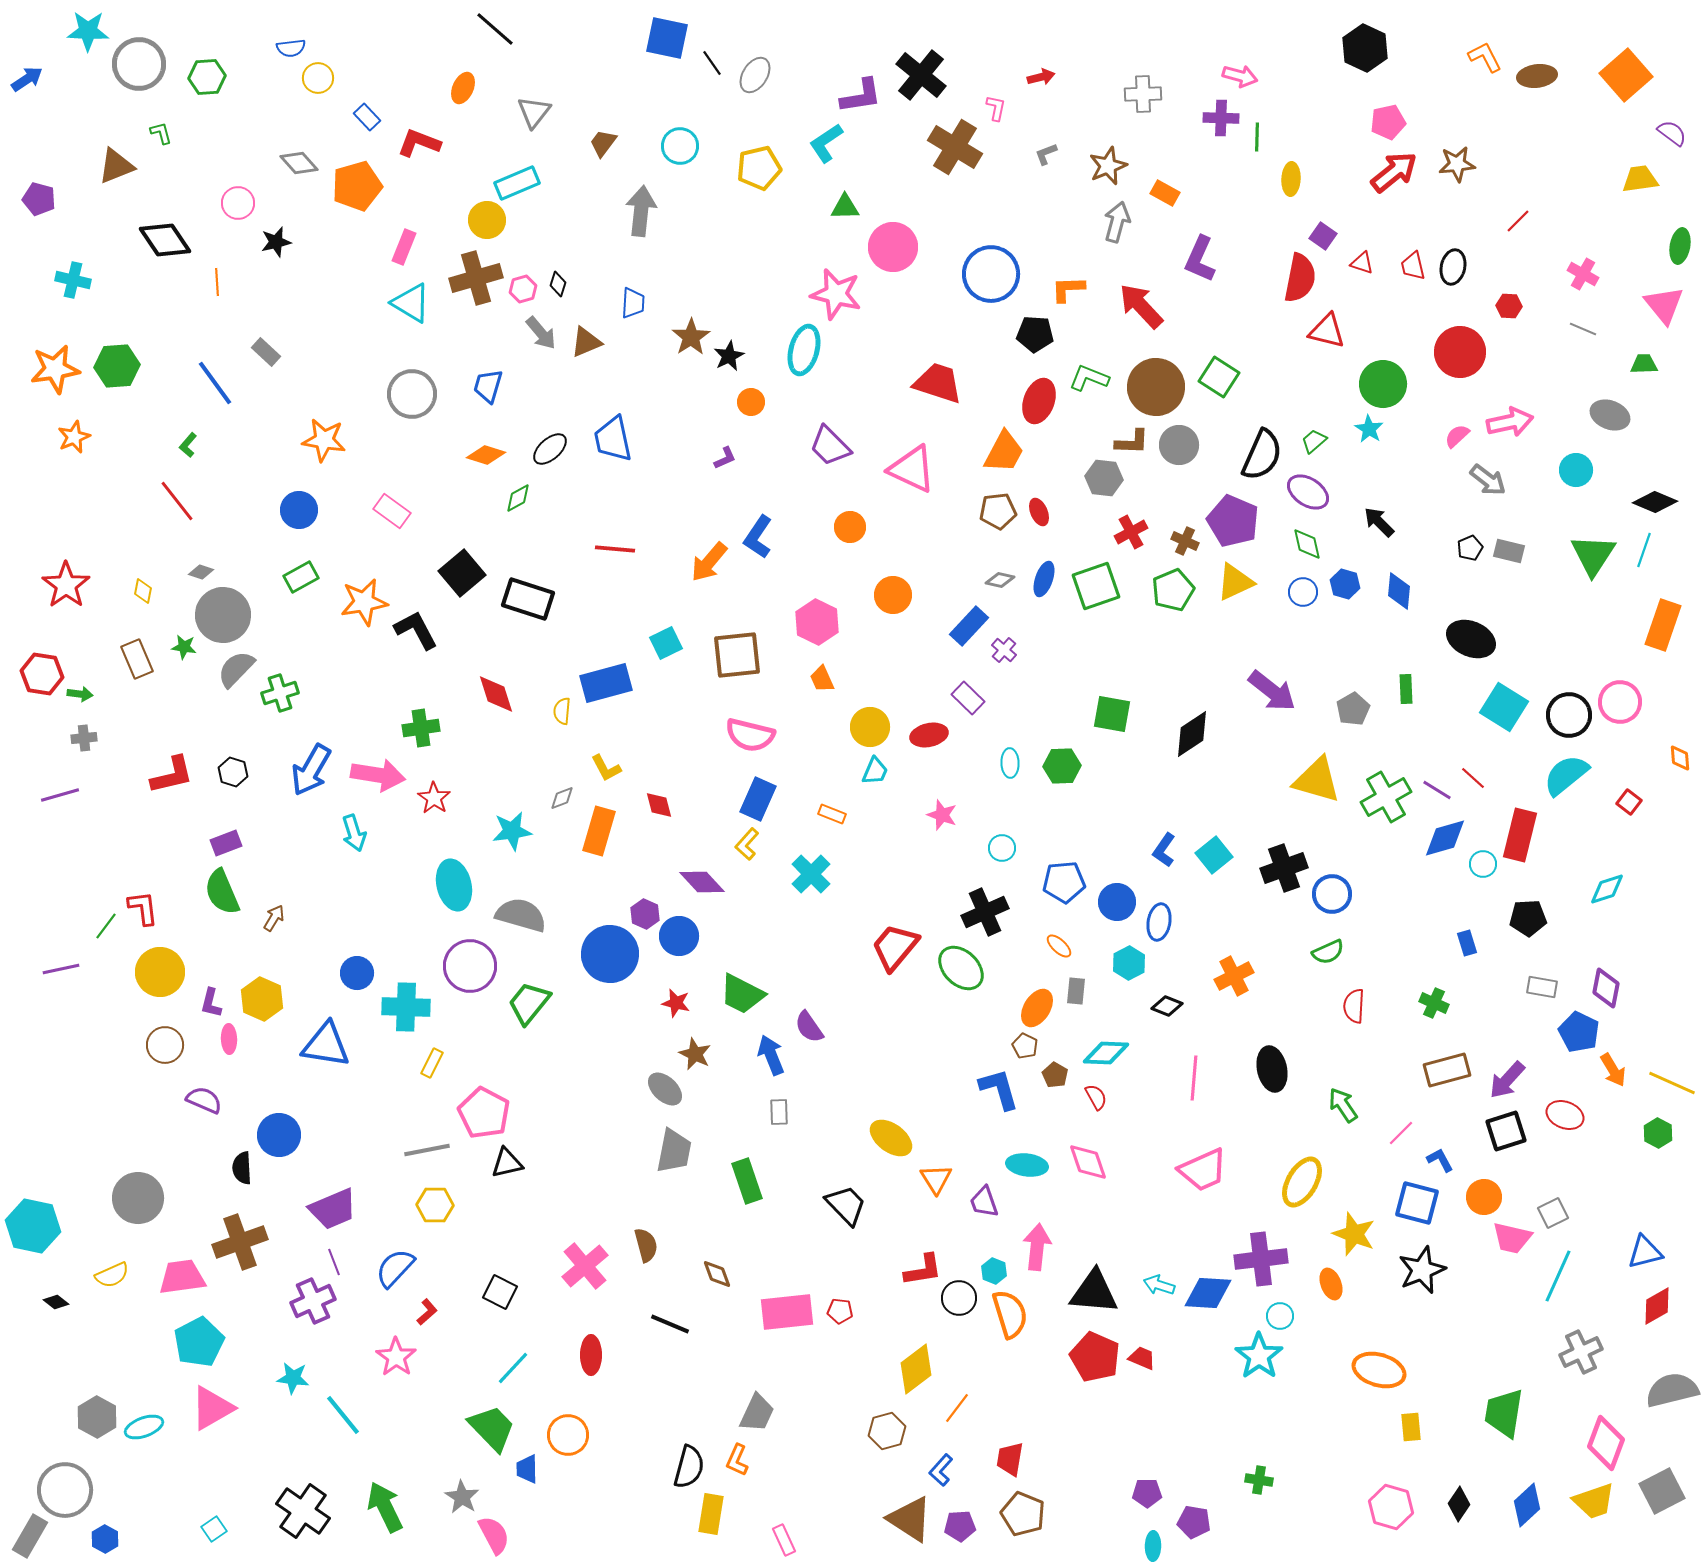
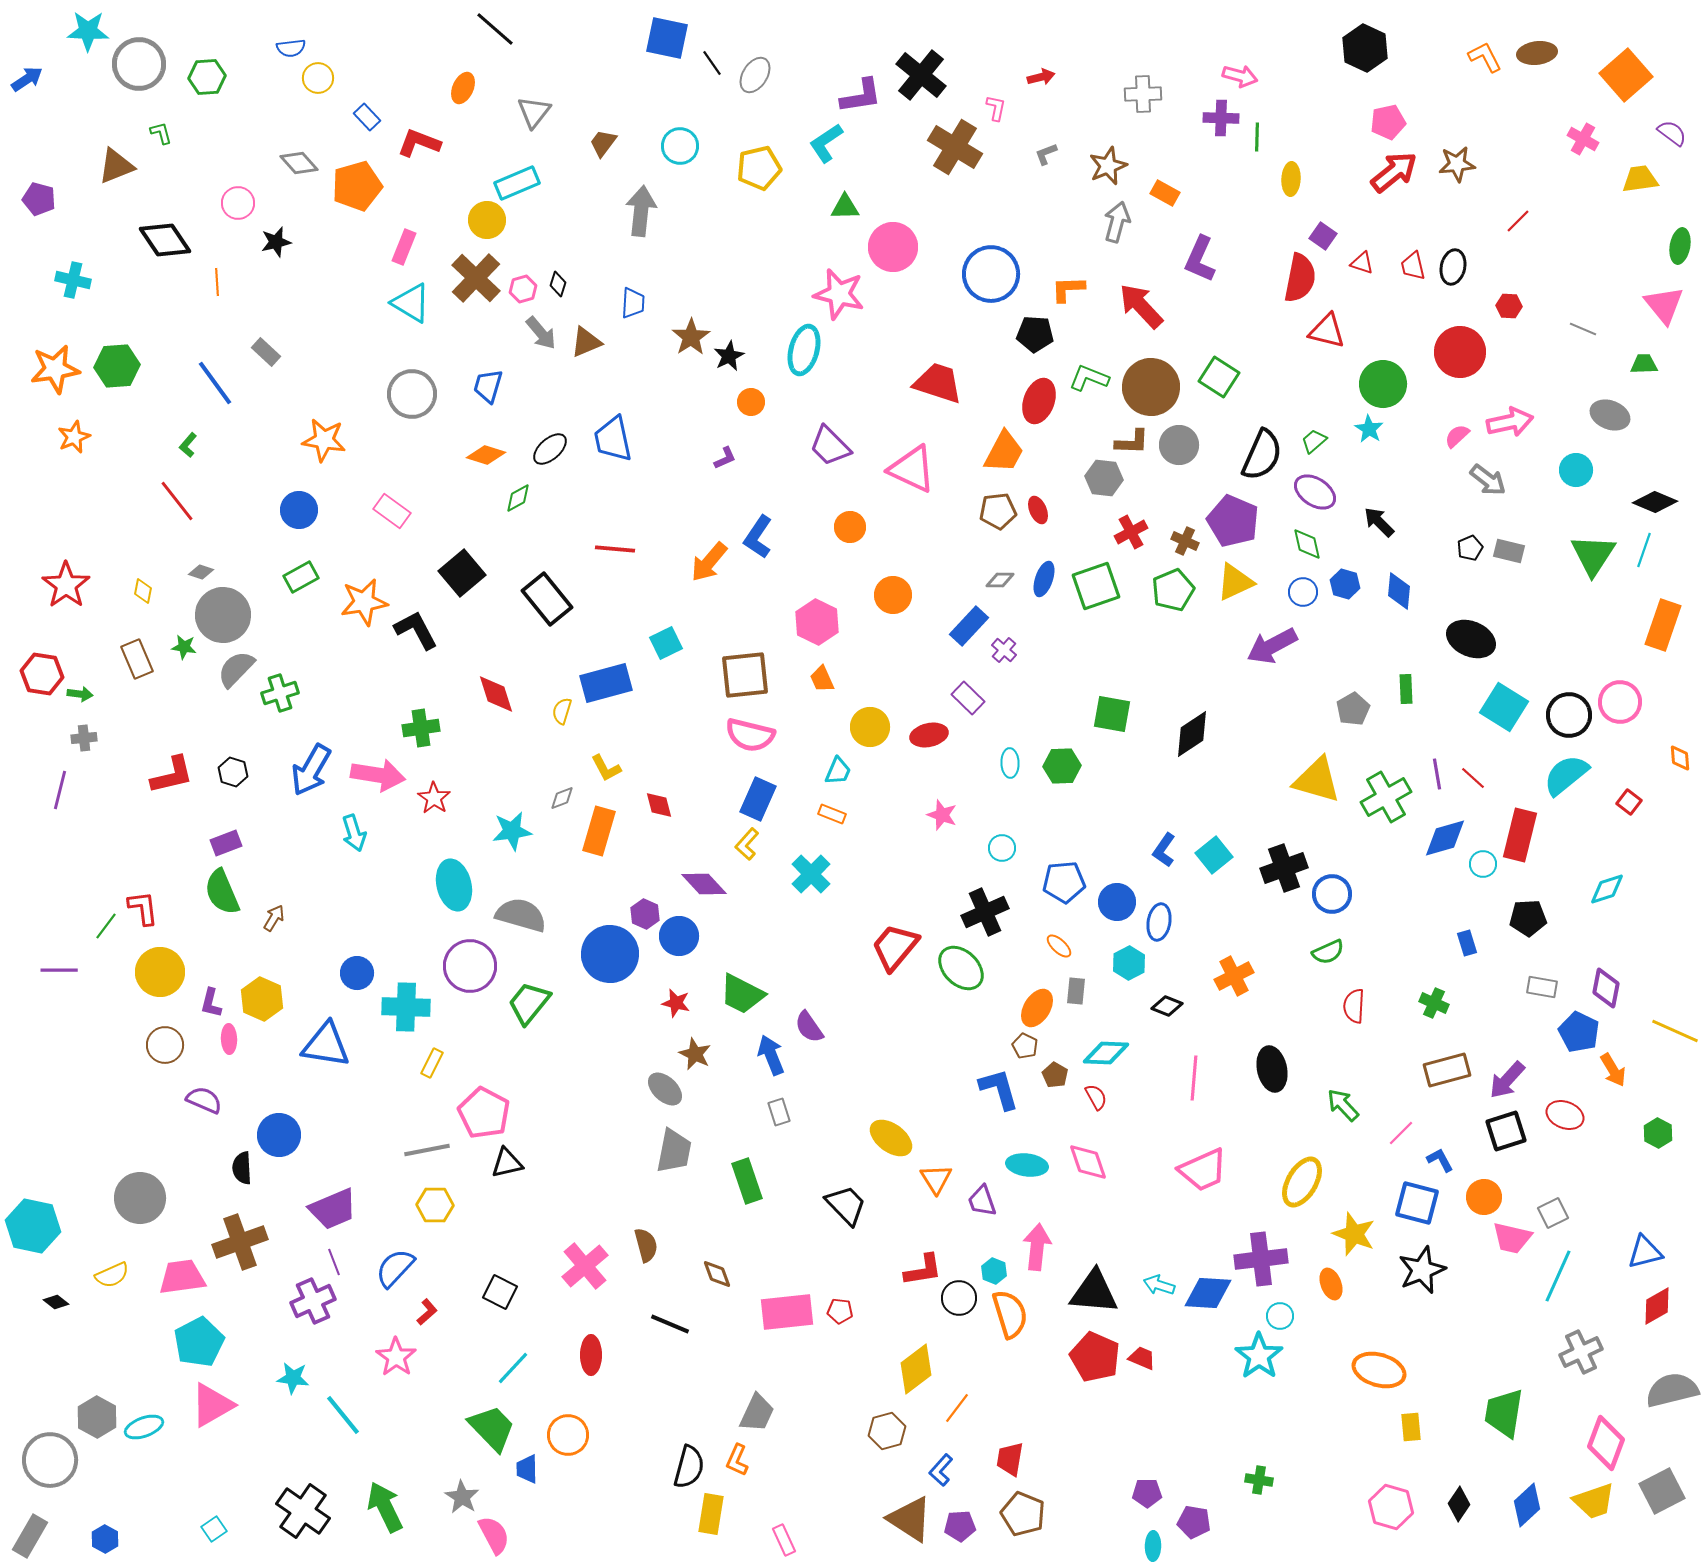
brown ellipse at (1537, 76): moved 23 px up
pink cross at (1583, 274): moved 135 px up
brown cross at (476, 278): rotated 30 degrees counterclockwise
pink star at (836, 294): moved 3 px right
brown circle at (1156, 387): moved 5 px left
purple ellipse at (1308, 492): moved 7 px right
red ellipse at (1039, 512): moved 1 px left, 2 px up
gray diamond at (1000, 580): rotated 12 degrees counterclockwise
black rectangle at (528, 599): moved 19 px right; rotated 33 degrees clockwise
brown square at (737, 655): moved 8 px right, 20 px down
purple arrow at (1272, 691): moved 45 px up; rotated 114 degrees clockwise
yellow semicircle at (562, 711): rotated 12 degrees clockwise
cyan trapezoid at (875, 771): moved 37 px left
purple line at (1437, 790): moved 16 px up; rotated 48 degrees clockwise
purple line at (60, 795): moved 5 px up; rotated 60 degrees counterclockwise
purple diamond at (702, 882): moved 2 px right, 2 px down
purple line at (61, 969): moved 2 px left, 1 px down; rotated 12 degrees clockwise
yellow line at (1672, 1083): moved 3 px right, 52 px up
green arrow at (1343, 1105): rotated 9 degrees counterclockwise
gray rectangle at (779, 1112): rotated 16 degrees counterclockwise
gray circle at (138, 1198): moved 2 px right
purple trapezoid at (984, 1202): moved 2 px left, 1 px up
pink triangle at (212, 1408): moved 3 px up
gray circle at (65, 1490): moved 15 px left, 30 px up
